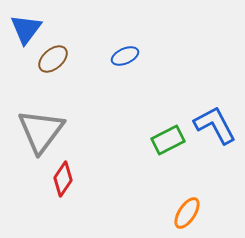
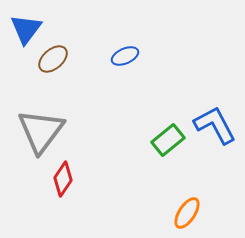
green rectangle: rotated 12 degrees counterclockwise
